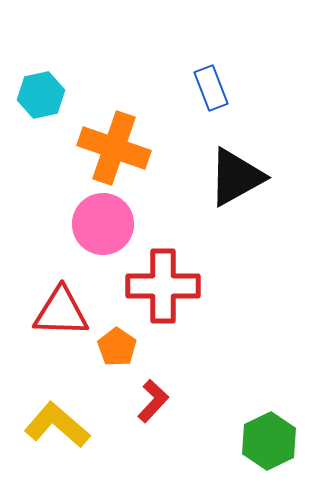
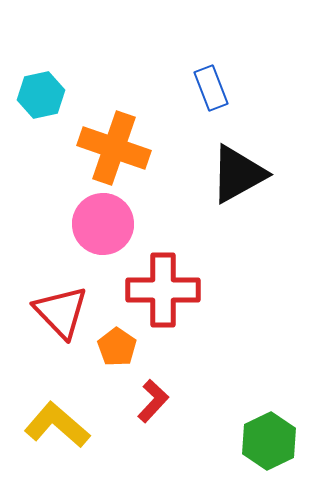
black triangle: moved 2 px right, 3 px up
red cross: moved 4 px down
red triangle: rotated 44 degrees clockwise
